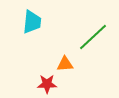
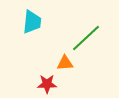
green line: moved 7 px left, 1 px down
orange triangle: moved 1 px up
